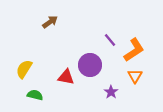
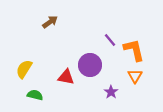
orange L-shape: rotated 70 degrees counterclockwise
